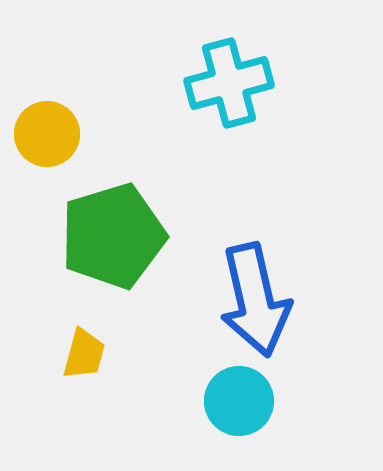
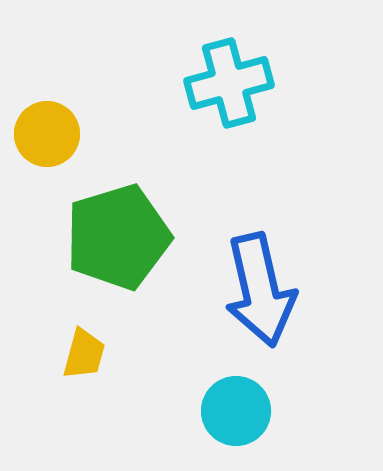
green pentagon: moved 5 px right, 1 px down
blue arrow: moved 5 px right, 10 px up
cyan circle: moved 3 px left, 10 px down
